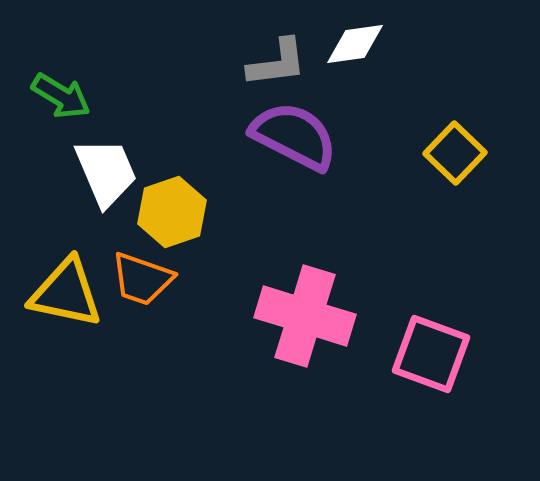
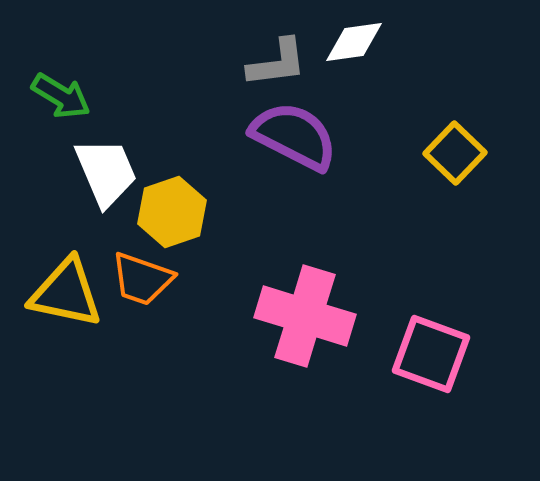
white diamond: moved 1 px left, 2 px up
